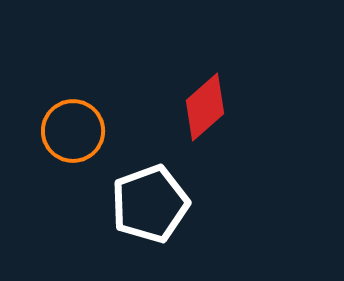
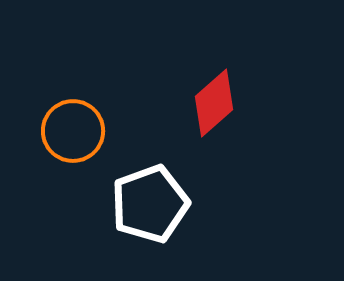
red diamond: moved 9 px right, 4 px up
